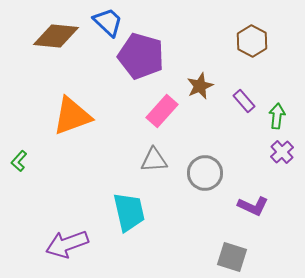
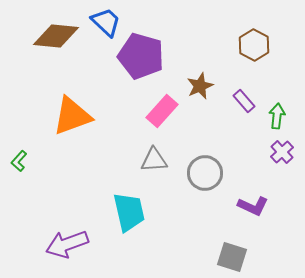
blue trapezoid: moved 2 px left
brown hexagon: moved 2 px right, 4 px down
